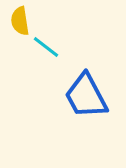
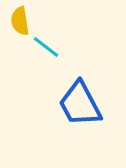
blue trapezoid: moved 6 px left, 8 px down
